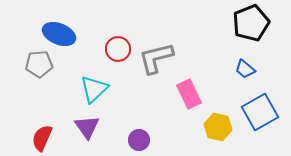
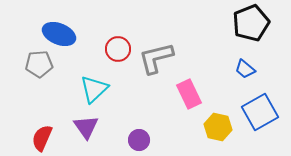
purple triangle: moved 1 px left
